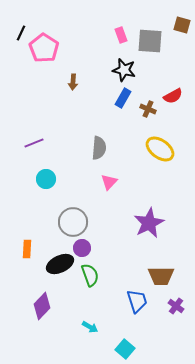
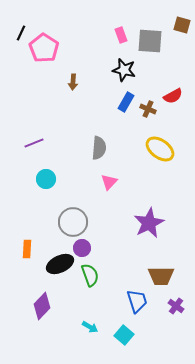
blue rectangle: moved 3 px right, 4 px down
cyan square: moved 1 px left, 14 px up
